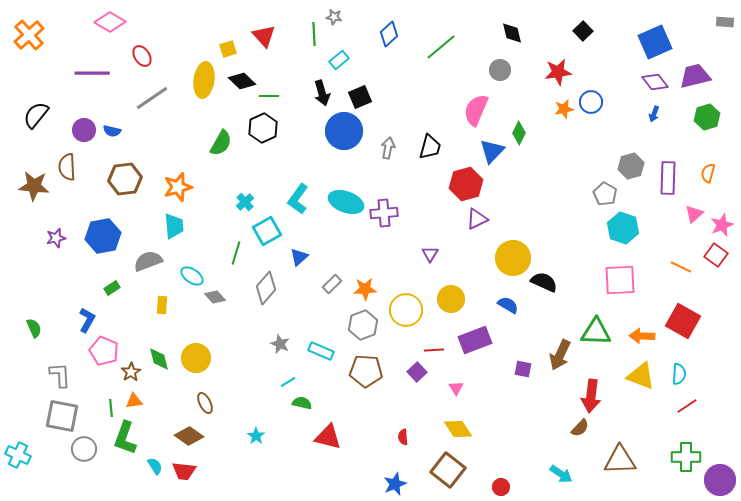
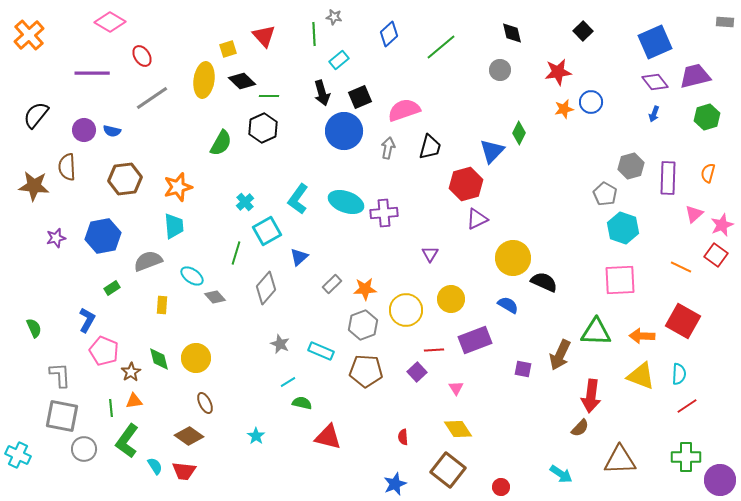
pink semicircle at (476, 110): moved 72 px left; rotated 48 degrees clockwise
green L-shape at (125, 438): moved 2 px right, 3 px down; rotated 16 degrees clockwise
